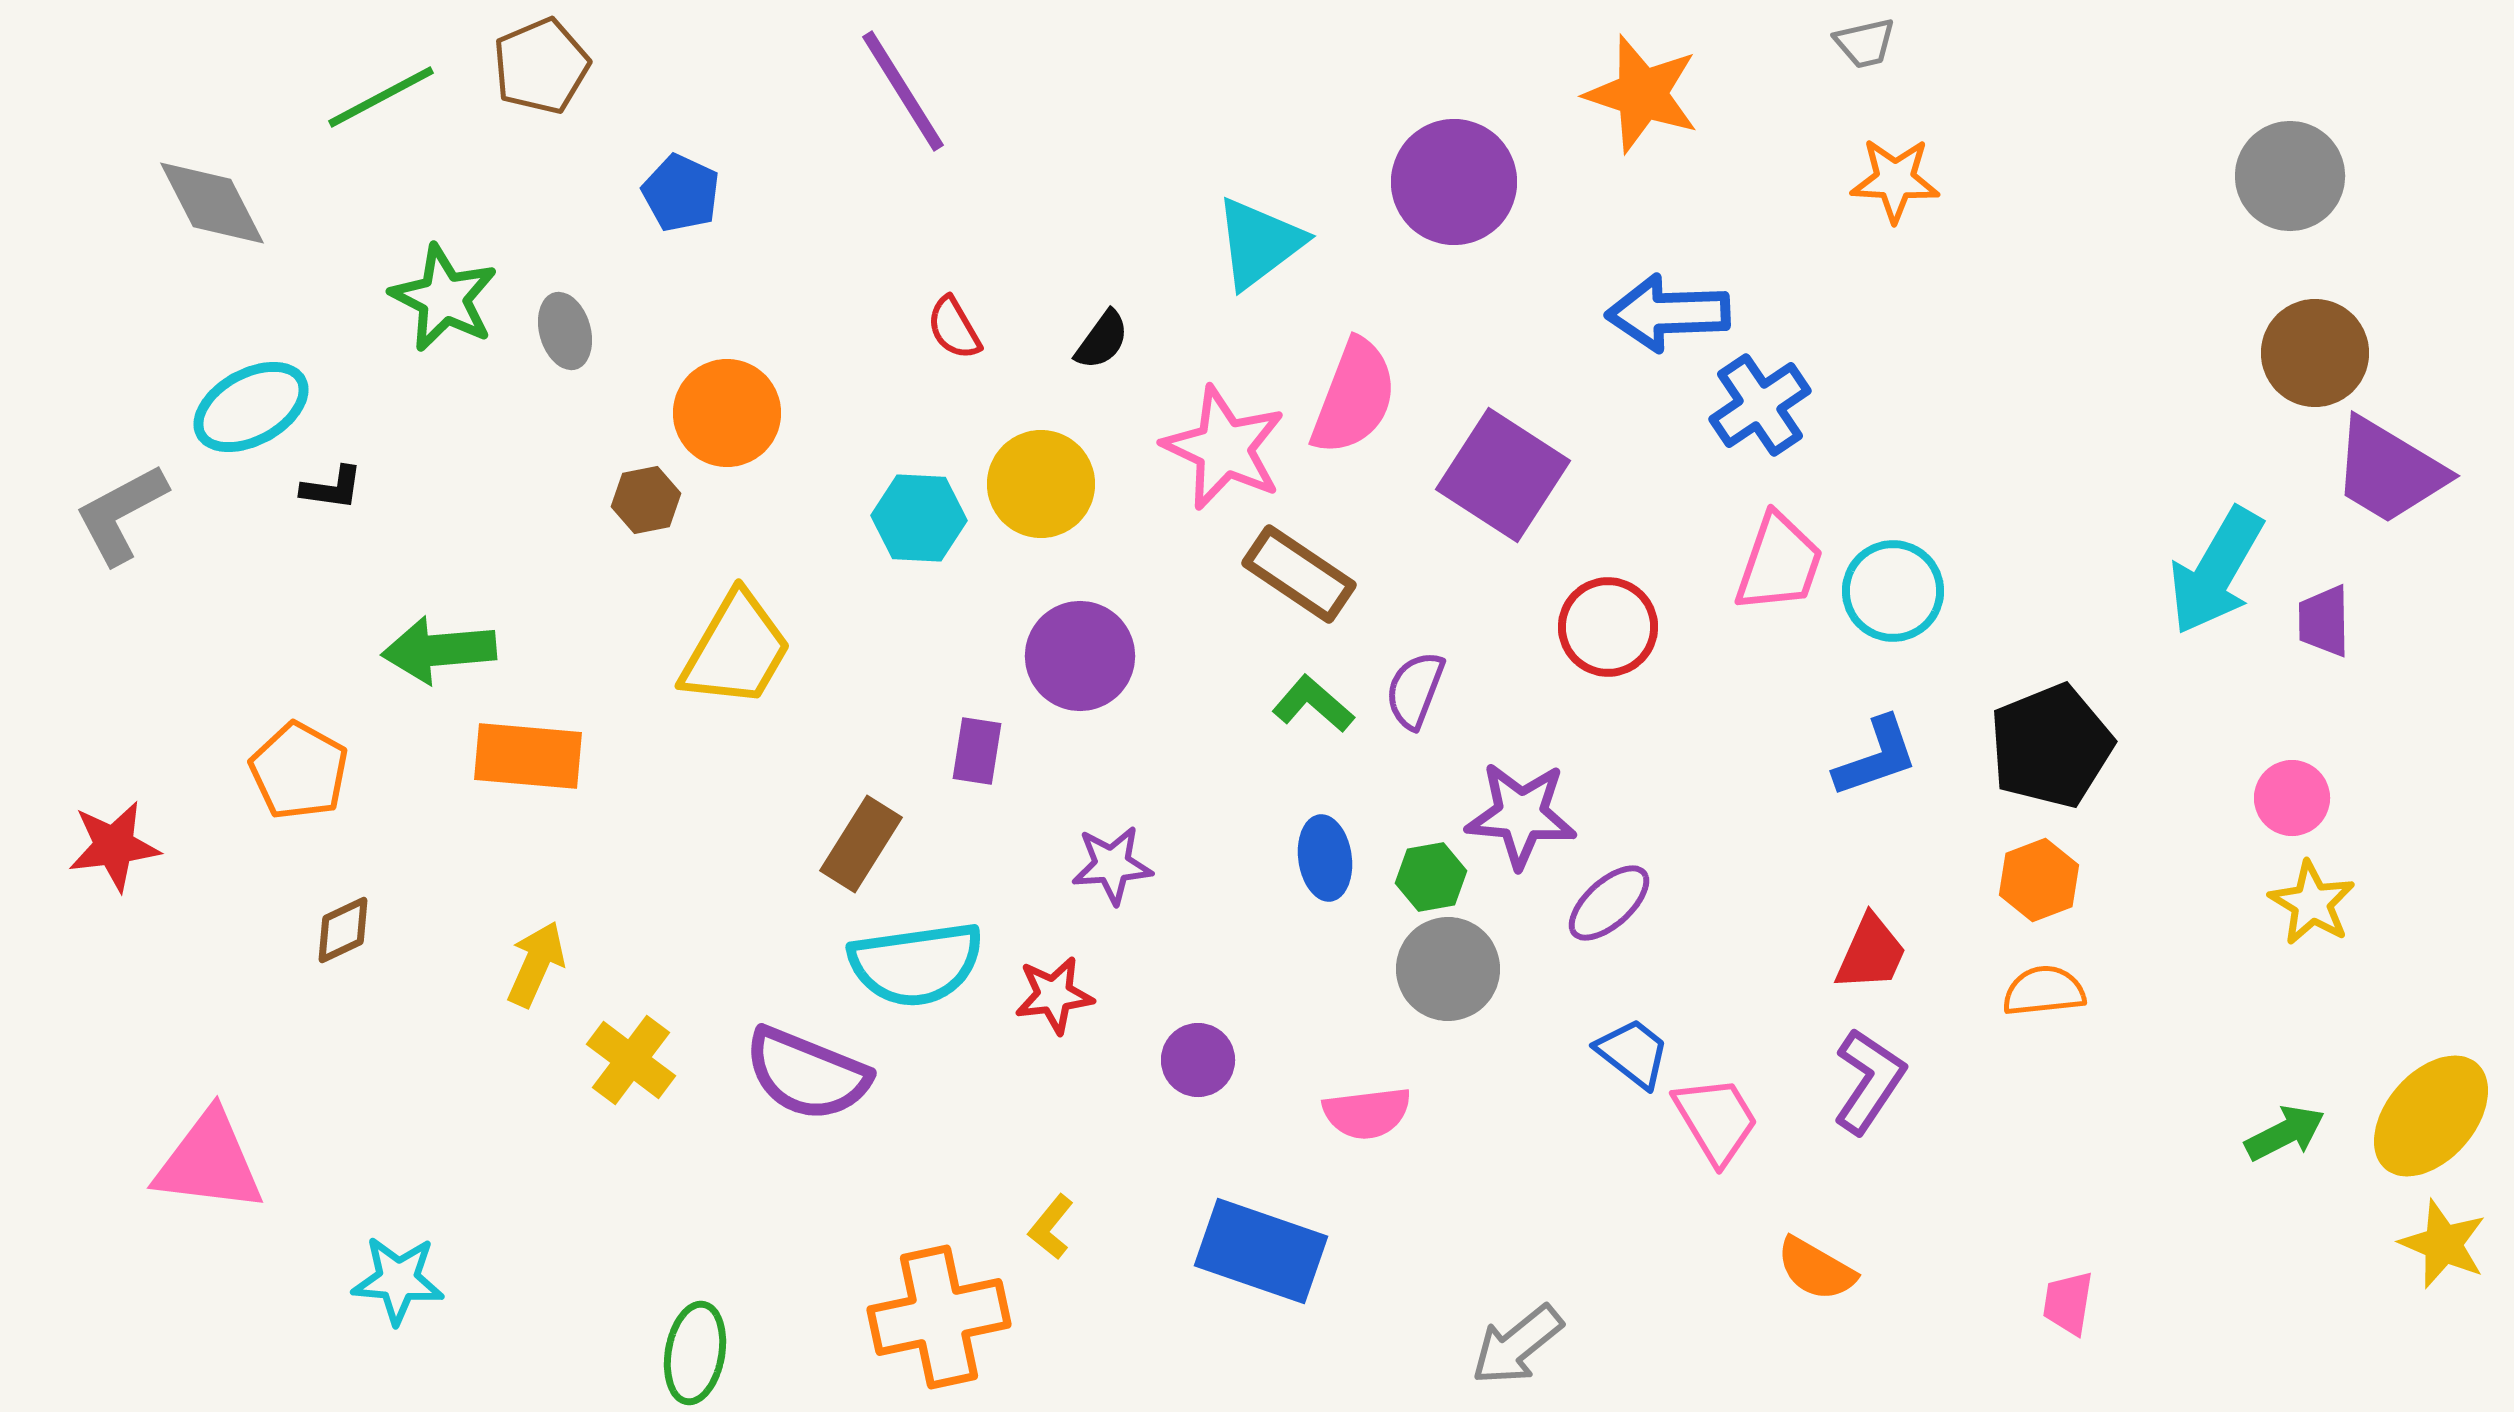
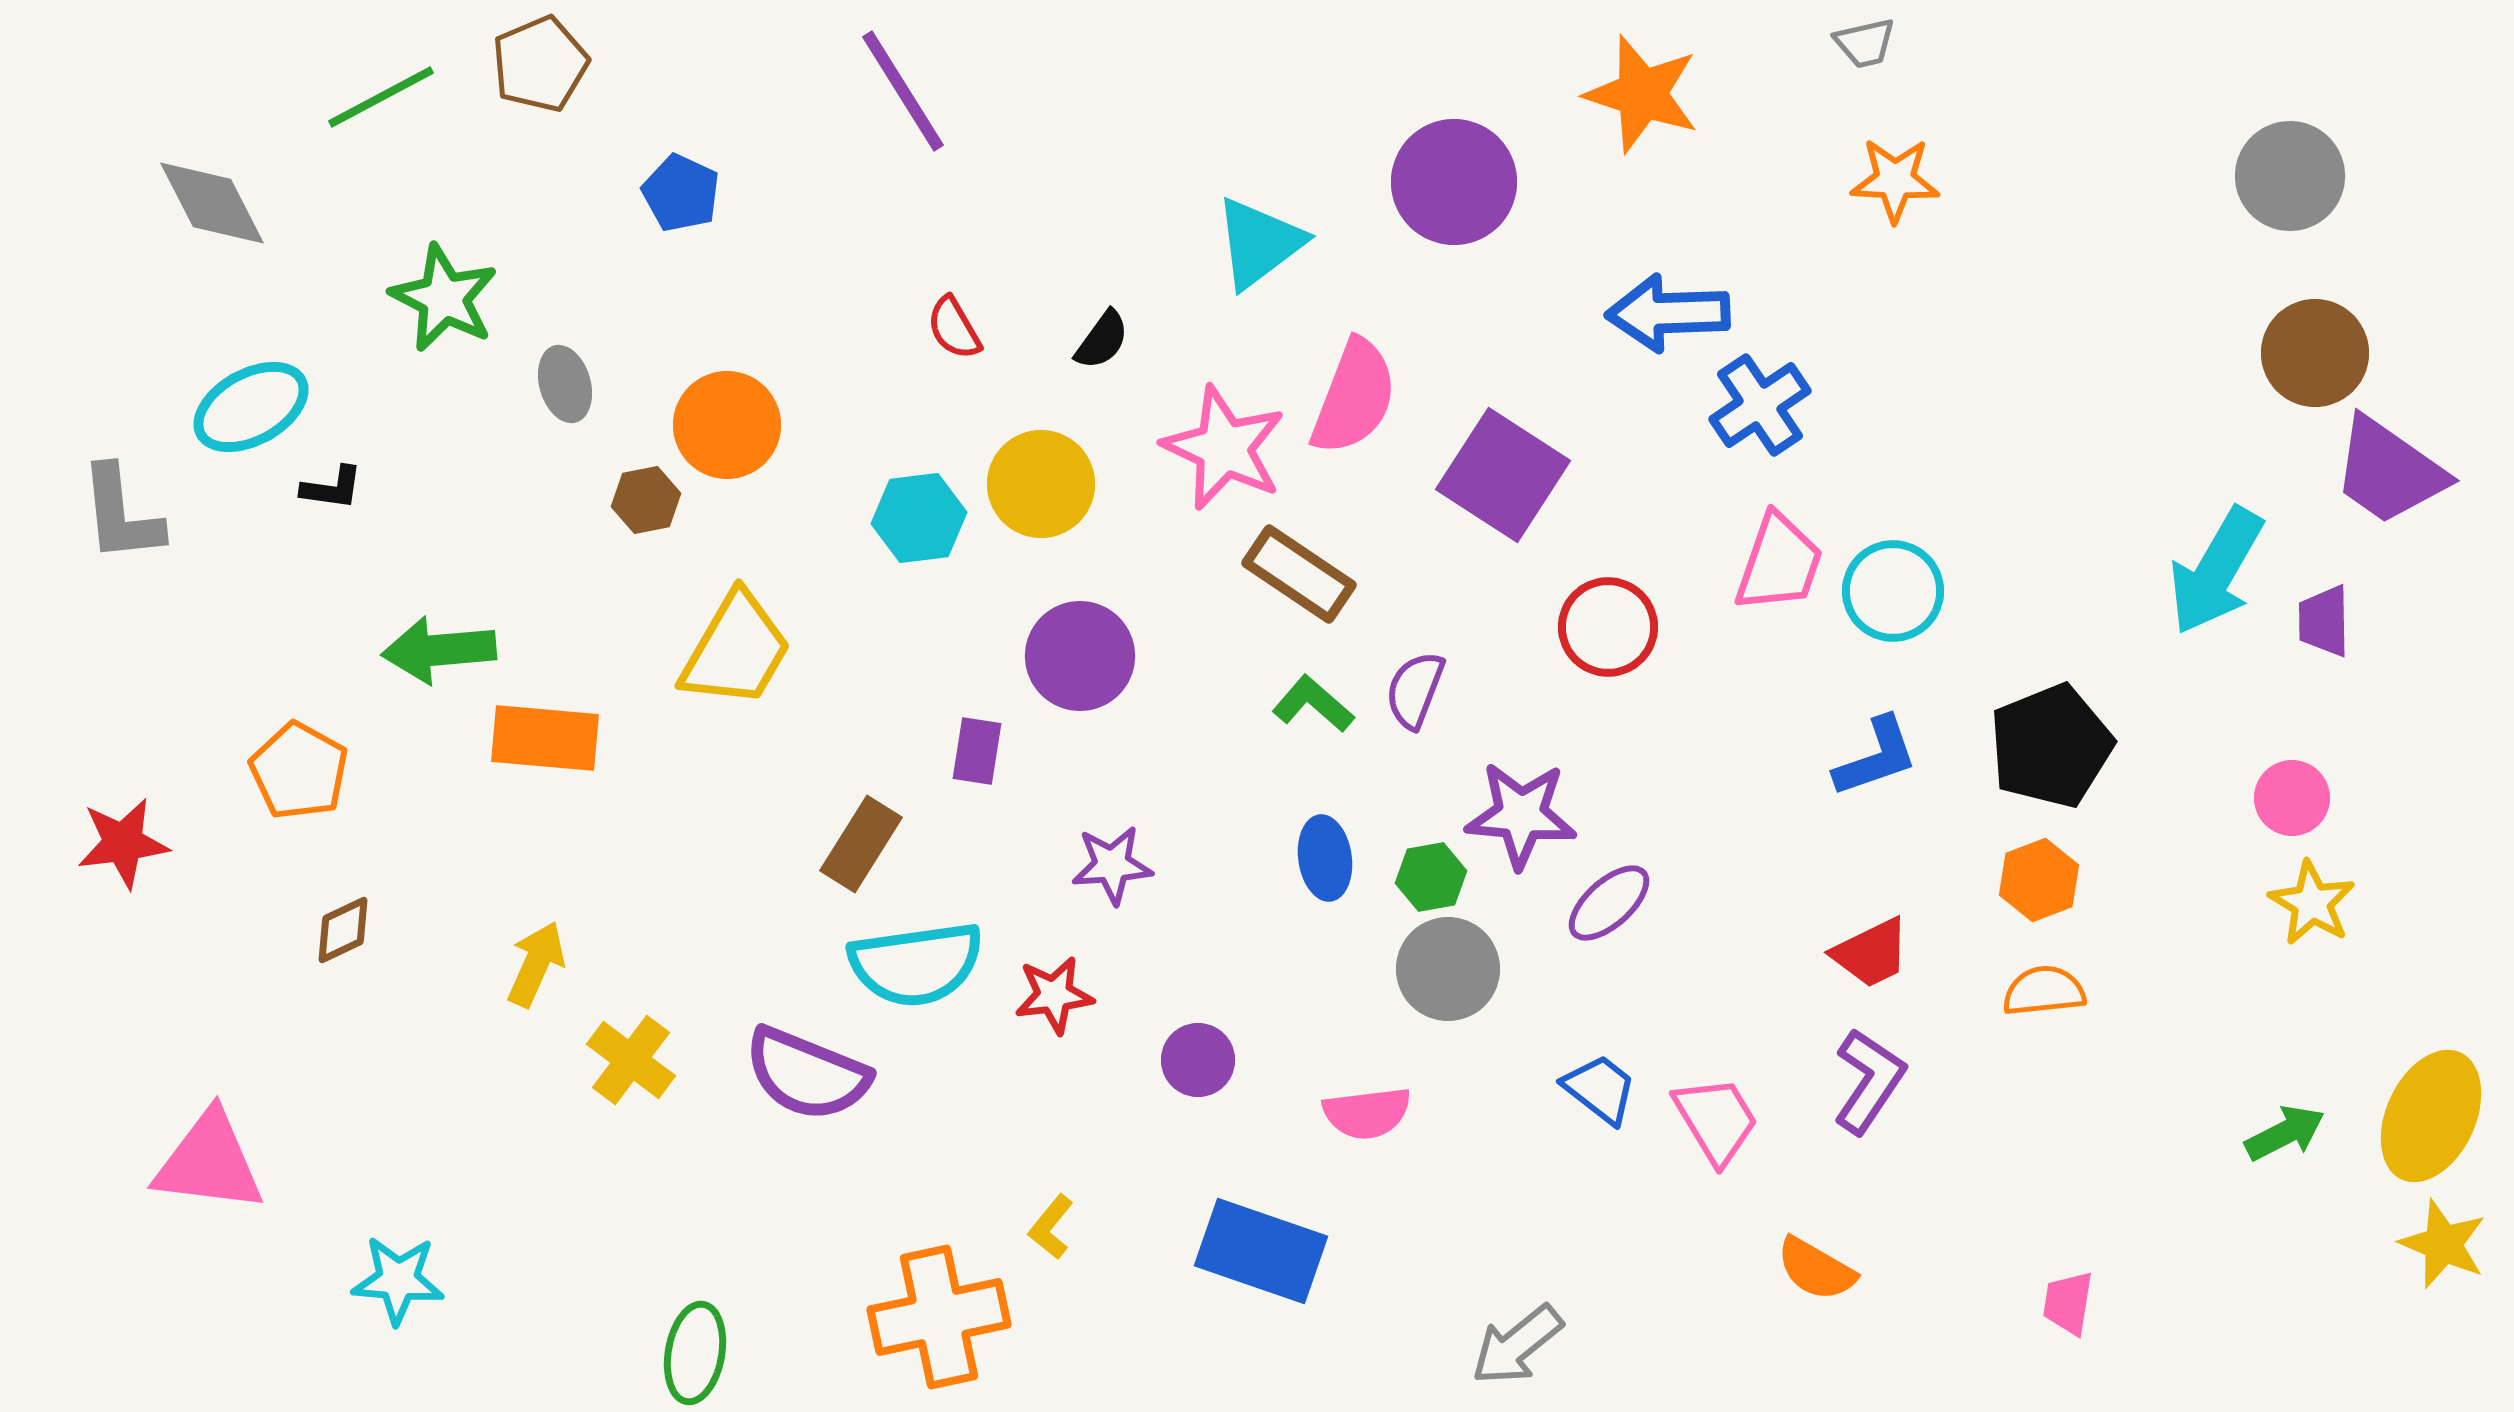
brown pentagon at (541, 66): moved 1 px left, 2 px up
gray ellipse at (565, 331): moved 53 px down
orange circle at (727, 413): moved 12 px down
purple trapezoid at (2389, 471): rotated 4 degrees clockwise
gray L-shape at (121, 514): rotated 68 degrees counterclockwise
cyan hexagon at (919, 518): rotated 10 degrees counterclockwise
orange rectangle at (528, 756): moved 17 px right, 18 px up
red star at (114, 846): moved 9 px right, 3 px up
red trapezoid at (1871, 953): rotated 40 degrees clockwise
blue trapezoid at (1633, 1053): moved 33 px left, 36 px down
yellow ellipse at (2431, 1116): rotated 16 degrees counterclockwise
